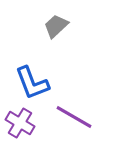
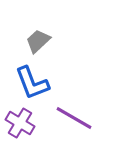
gray trapezoid: moved 18 px left, 15 px down
purple line: moved 1 px down
